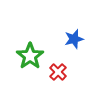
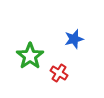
red cross: moved 1 px right, 1 px down; rotated 12 degrees counterclockwise
